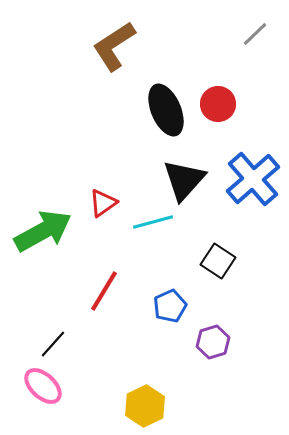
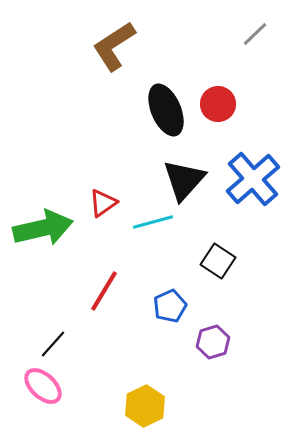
green arrow: moved 3 px up; rotated 16 degrees clockwise
